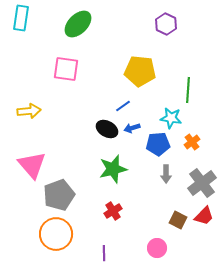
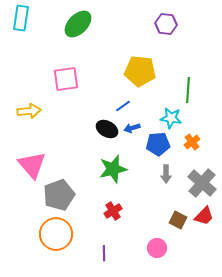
purple hexagon: rotated 20 degrees counterclockwise
pink square: moved 10 px down; rotated 16 degrees counterclockwise
gray cross: rotated 12 degrees counterclockwise
